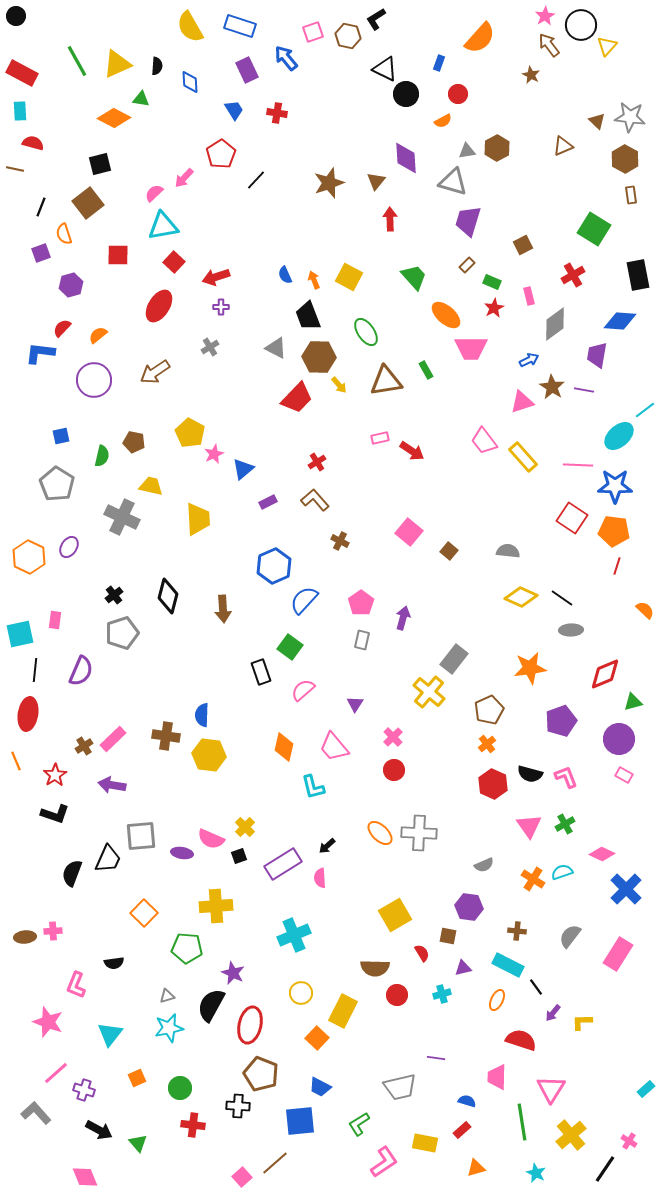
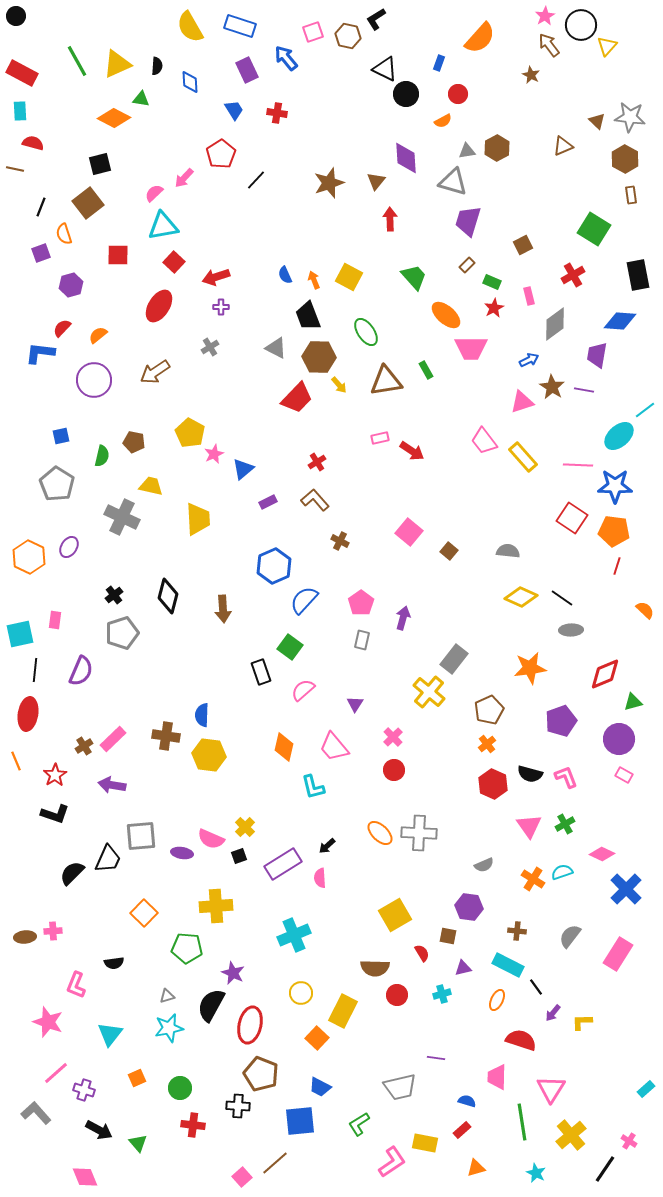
black semicircle at (72, 873): rotated 24 degrees clockwise
pink L-shape at (384, 1162): moved 8 px right
